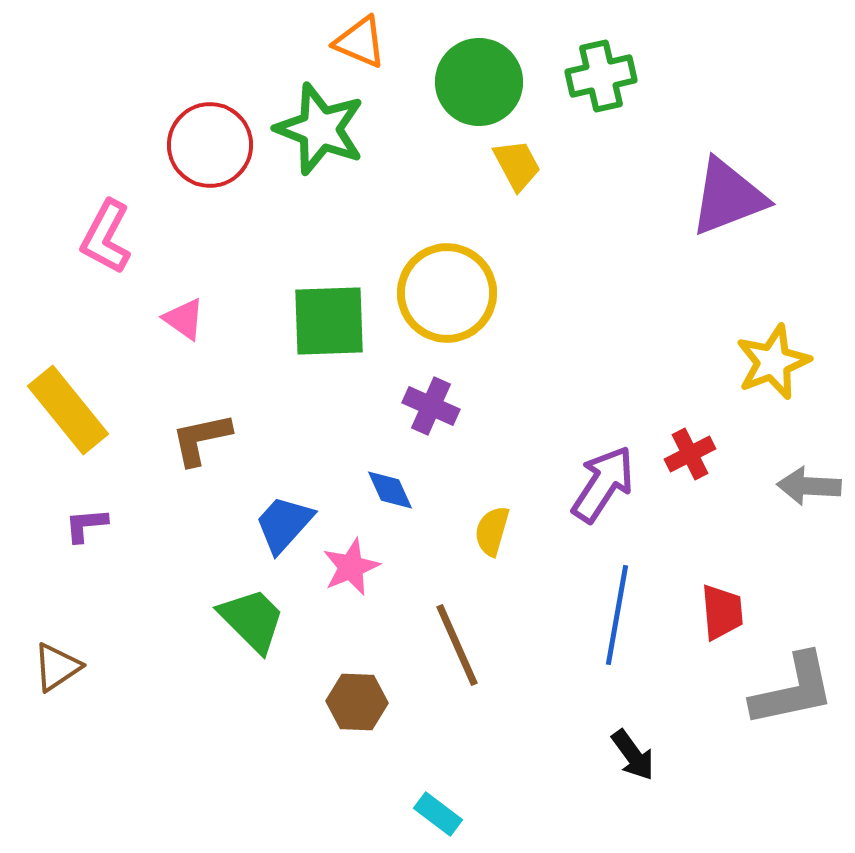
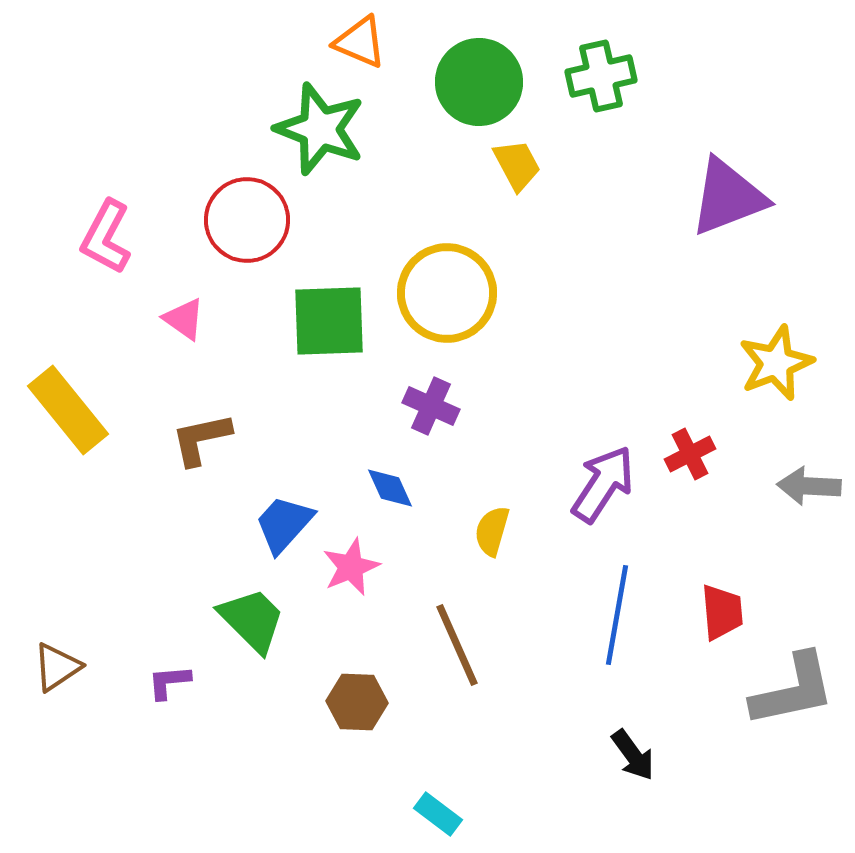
red circle: moved 37 px right, 75 px down
yellow star: moved 3 px right, 1 px down
blue diamond: moved 2 px up
purple L-shape: moved 83 px right, 157 px down
